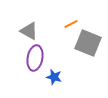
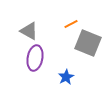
blue star: moved 12 px right; rotated 28 degrees clockwise
